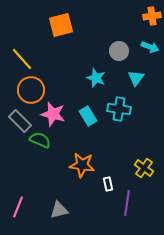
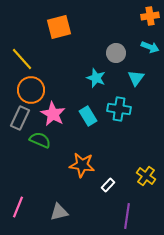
orange cross: moved 2 px left
orange square: moved 2 px left, 2 px down
gray circle: moved 3 px left, 2 px down
pink star: rotated 15 degrees clockwise
gray rectangle: moved 3 px up; rotated 70 degrees clockwise
yellow cross: moved 2 px right, 8 px down
white rectangle: moved 1 px down; rotated 56 degrees clockwise
purple line: moved 13 px down
gray triangle: moved 2 px down
